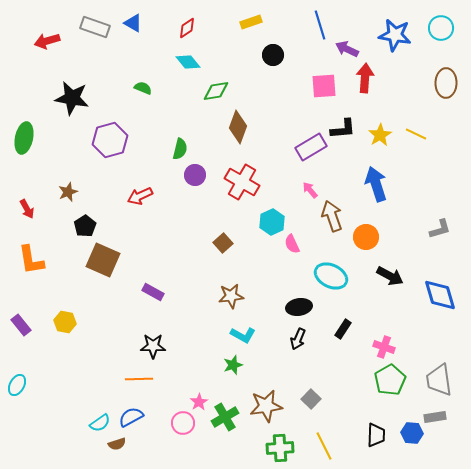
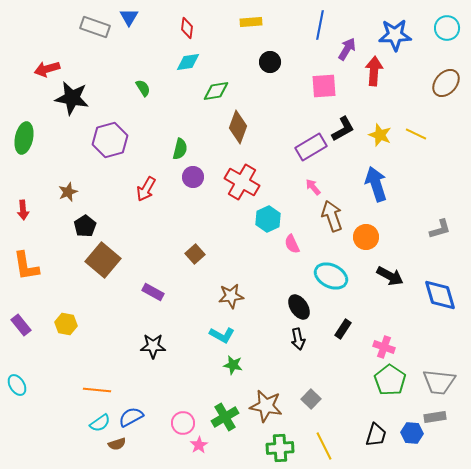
yellow rectangle at (251, 22): rotated 15 degrees clockwise
blue triangle at (133, 23): moved 4 px left, 6 px up; rotated 30 degrees clockwise
blue line at (320, 25): rotated 28 degrees clockwise
red diamond at (187, 28): rotated 50 degrees counterclockwise
cyan circle at (441, 28): moved 6 px right
blue star at (395, 35): rotated 12 degrees counterclockwise
red arrow at (47, 41): moved 28 px down
purple arrow at (347, 49): rotated 95 degrees clockwise
black circle at (273, 55): moved 3 px left, 7 px down
cyan diamond at (188, 62): rotated 60 degrees counterclockwise
red arrow at (365, 78): moved 9 px right, 7 px up
brown ellipse at (446, 83): rotated 40 degrees clockwise
green semicircle at (143, 88): rotated 36 degrees clockwise
black L-shape at (343, 129): rotated 24 degrees counterclockwise
yellow star at (380, 135): rotated 20 degrees counterclockwise
purple circle at (195, 175): moved 2 px left, 2 px down
pink arrow at (310, 190): moved 3 px right, 3 px up
red arrow at (140, 196): moved 6 px right, 7 px up; rotated 35 degrees counterclockwise
red arrow at (27, 209): moved 4 px left, 1 px down; rotated 24 degrees clockwise
cyan hexagon at (272, 222): moved 4 px left, 3 px up
brown square at (223, 243): moved 28 px left, 11 px down
orange L-shape at (31, 260): moved 5 px left, 6 px down
brown square at (103, 260): rotated 16 degrees clockwise
black ellipse at (299, 307): rotated 65 degrees clockwise
yellow hexagon at (65, 322): moved 1 px right, 2 px down
cyan L-shape at (243, 335): moved 21 px left
black arrow at (298, 339): rotated 35 degrees counterclockwise
green star at (233, 365): rotated 30 degrees clockwise
orange line at (139, 379): moved 42 px left, 11 px down; rotated 8 degrees clockwise
green pentagon at (390, 380): rotated 8 degrees counterclockwise
gray trapezoid at (439, 380): moved 2 px down; rotated 76 degrees counterclockwise
cyan ellipse at (17, 385): rotated 60 degrees counterclockwise
pink star at (199, 402): moved 43 px down
brown star at (266, 406): rotated 20 degrees clockwise
black trapezoid at (376, 435): rotated 15 degrees clockwise
